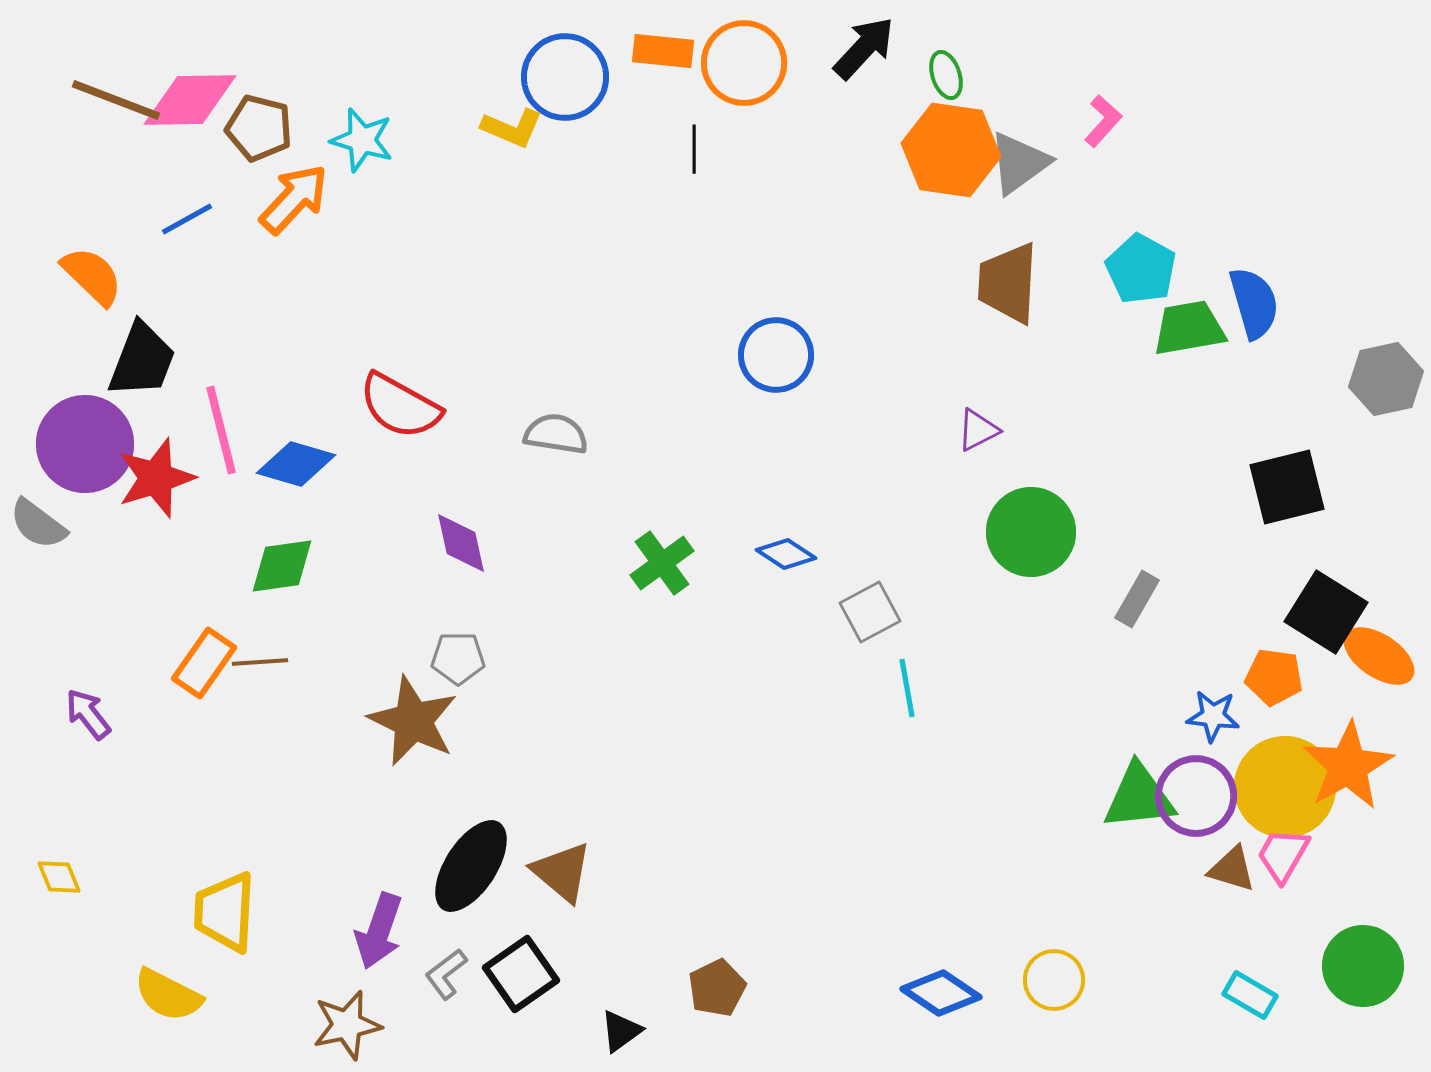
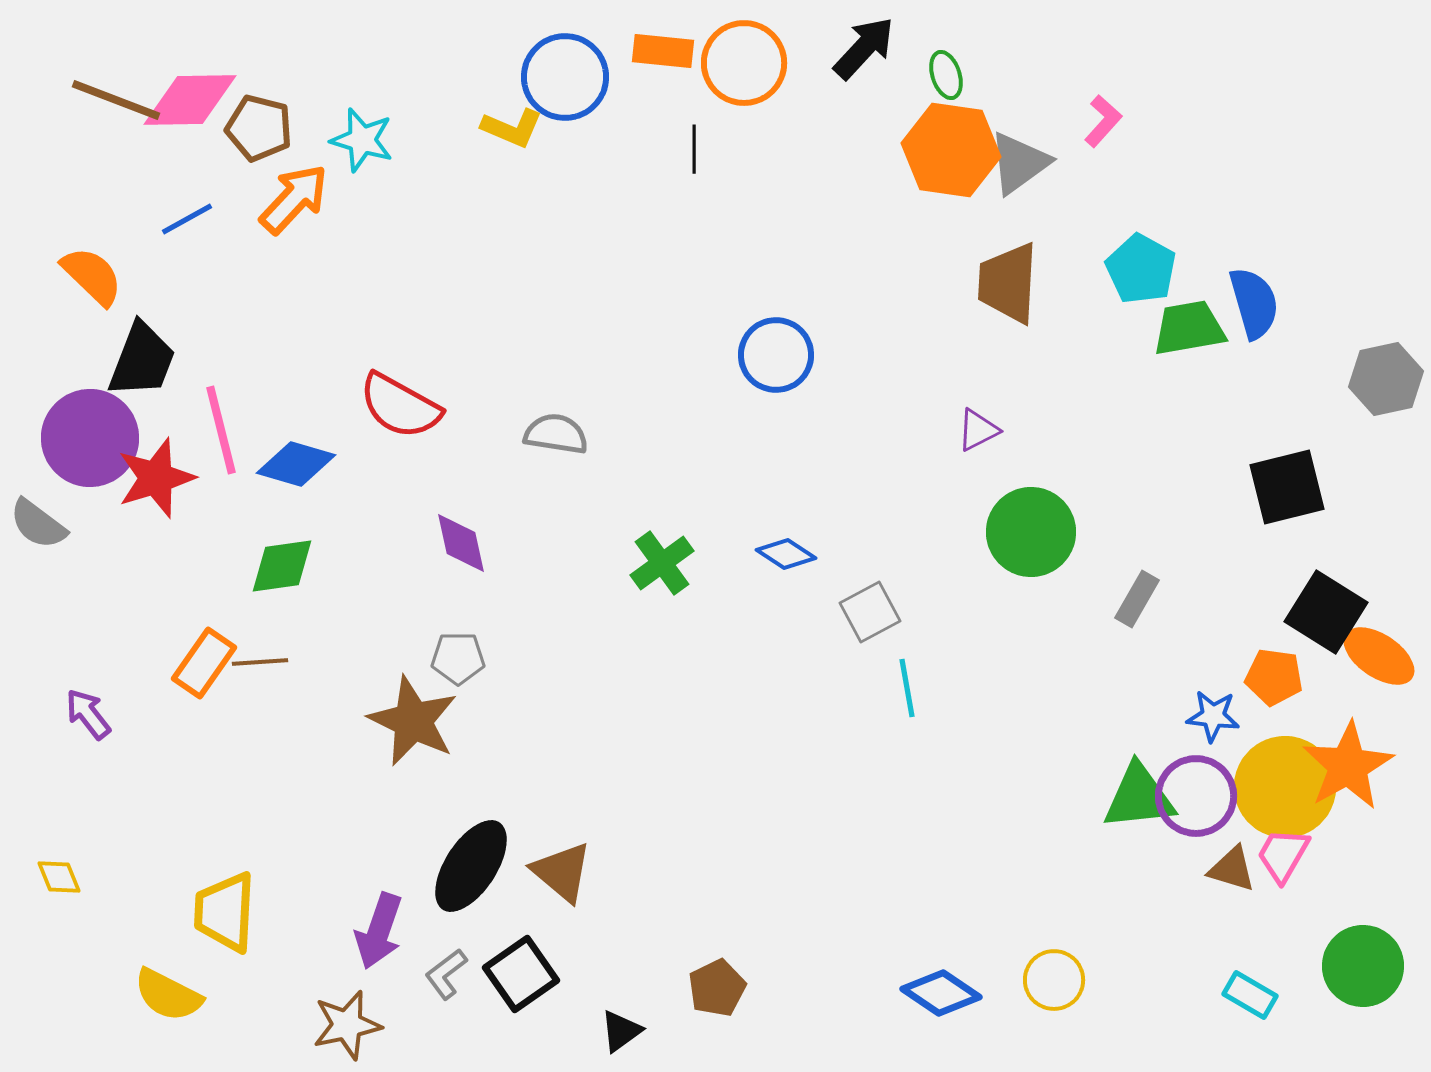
purple circle at (85, 444): moved 5 px right, 6 px up
